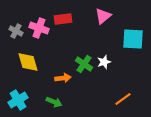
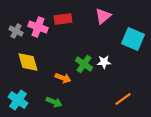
pink cross: moved 1 px left, 1 px up
cyan square: rotated 20 degrees clockwise
white star: rotated 16 degrees clockwise
orange arrow: rotated 28 degrees clockwise
cyan cross: rotated 24 degrees counterclockwise
